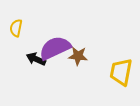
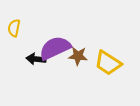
yellow semicircle: moved 2 px left
black arrow: rotated 18 degrees counterclockwise
yellow trapezoid: moved 13 px left, 9 px up; rotated 68 degrees counterclockwise
